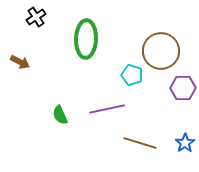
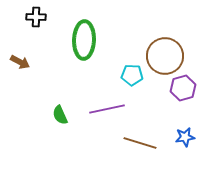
black cross: rotated 36 degrees clockwise
green ellipse: moved 2 px left, 1 px down
brown circle: moved 4 px right, 5 px down
cyan pentagon: rotated 15 degrees counterclockwise
purple hexagon: rotated 15 degrees counterclockwise
blue star: moved 6 px up; rotated 24 degrees clockwise
